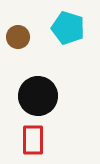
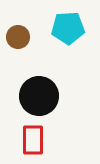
cyan pentagon: rotated 20 degrees counterclockwise
black circle: moved 1 px right
